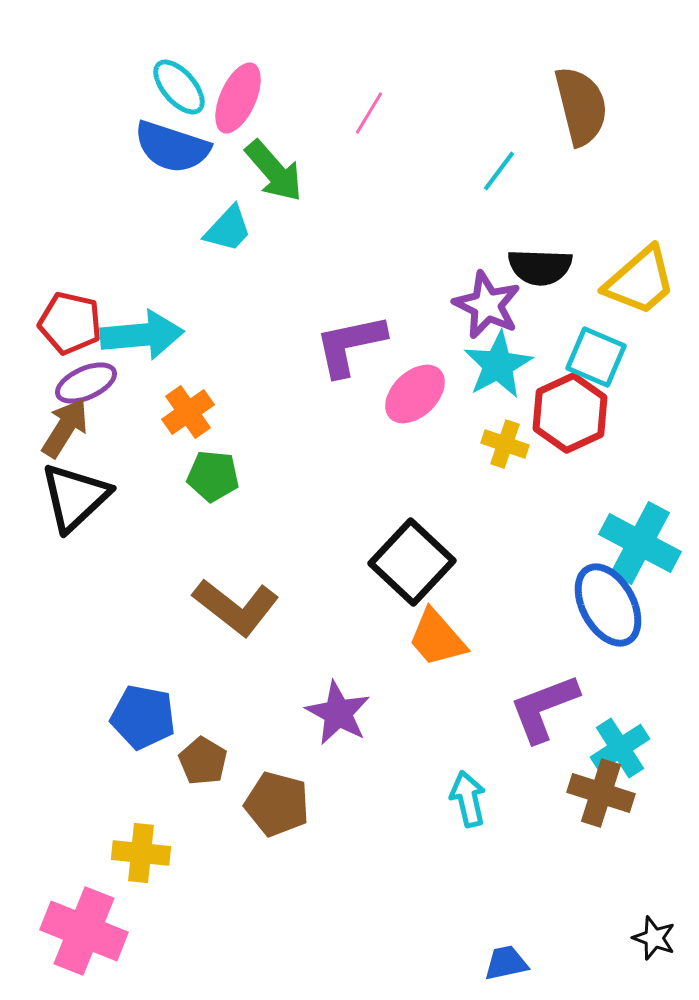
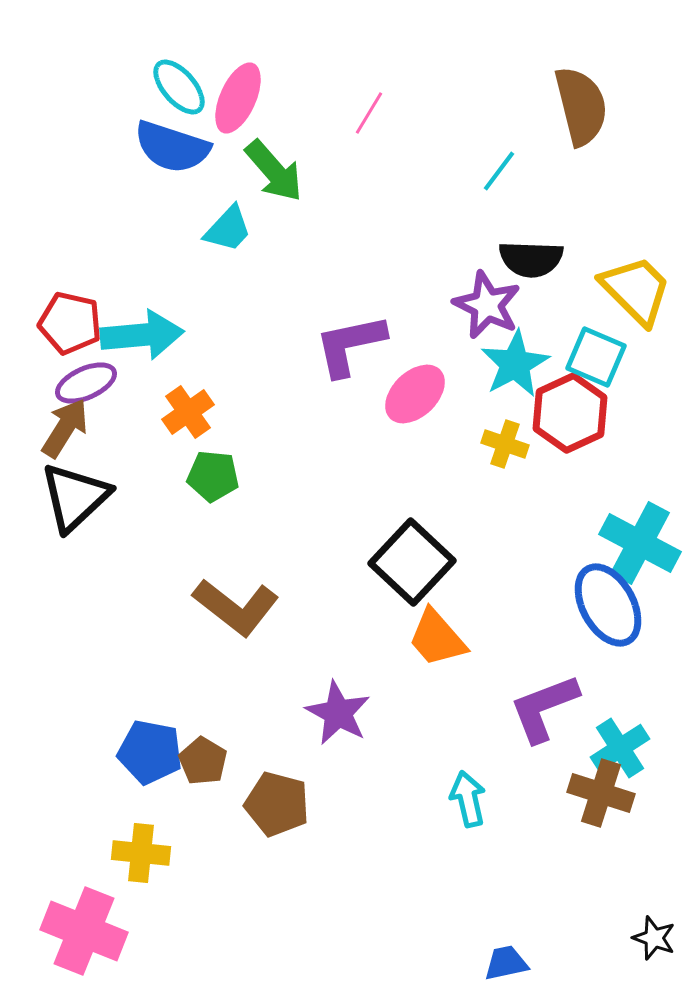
black semicircle at (540, 267): moved 9 px left, 8 px up
yellow trapezoid at (640, 281): moved 4 px left, 9 px down; rotated 94 degrees counterclockwise
cyan star at (498, 365): moved 17 px right, 1 px up
blue pentagon at (143, 717): moved 7 px right, 35 px down
